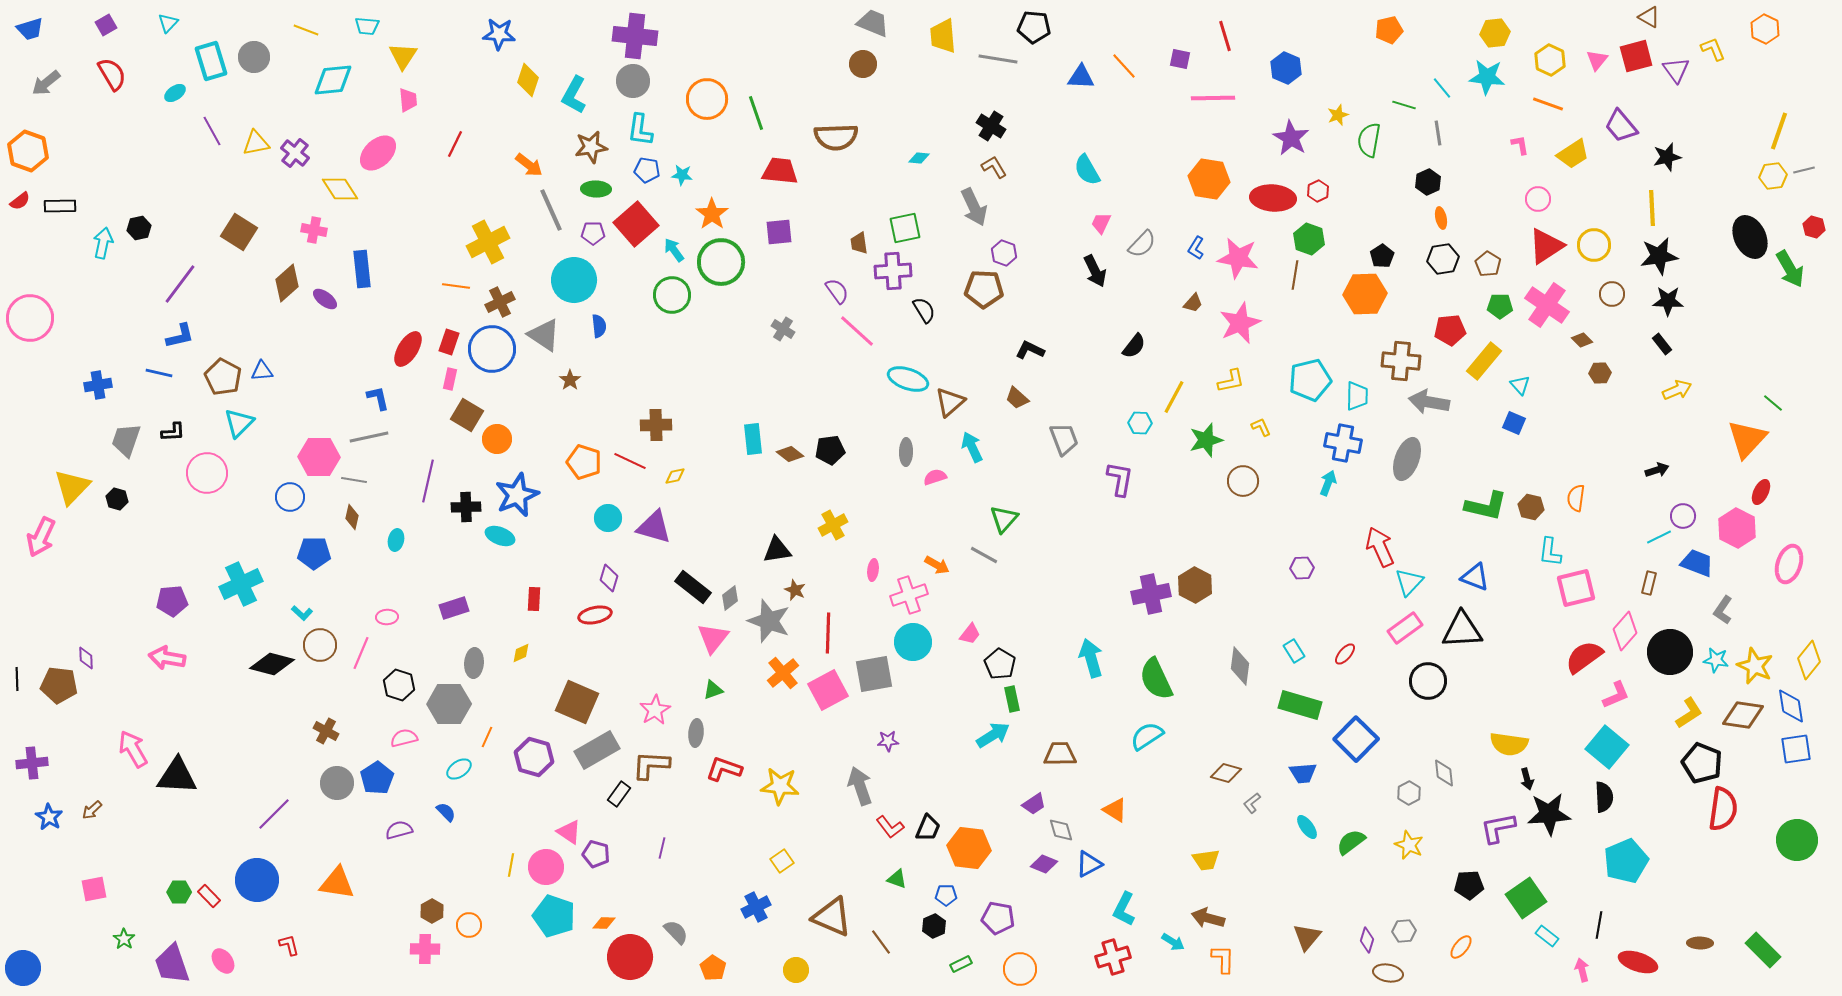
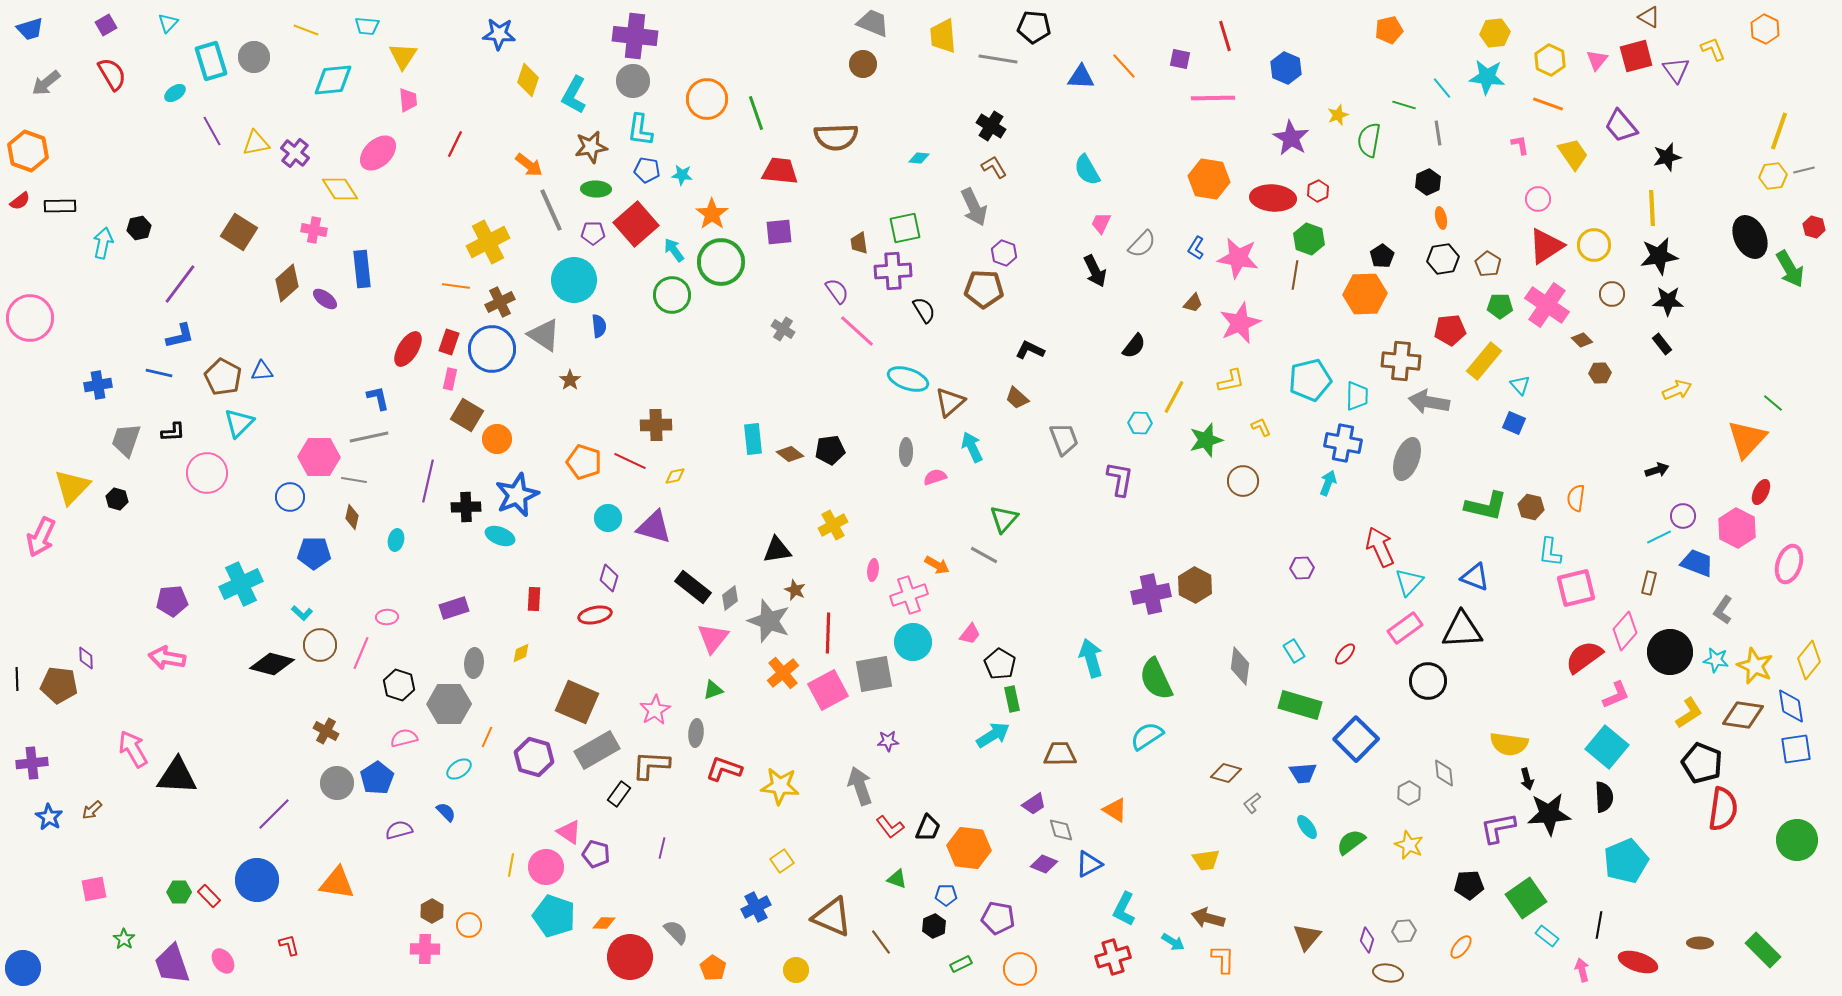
yellow trapezoid at (1573, 154): rotated 92 degrees counterclockwise
